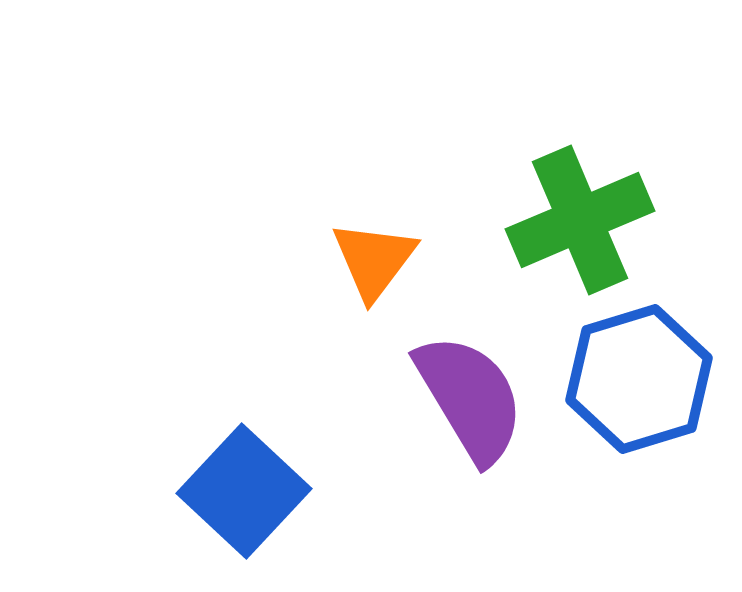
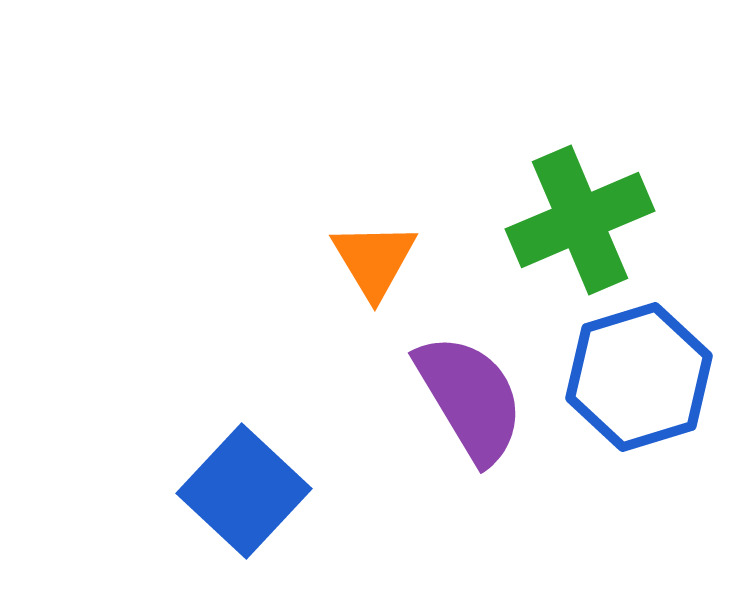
orange triangle: rotated 8 degrees counterclockwise
blue hexagon: moved 2 px up
